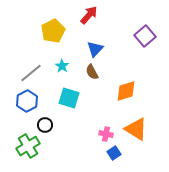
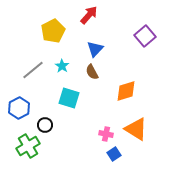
gray line: moved 2 px right, 3 px up
blue hexagon: moved 8 px left, 7 px down
blue square: moved 1 px down
